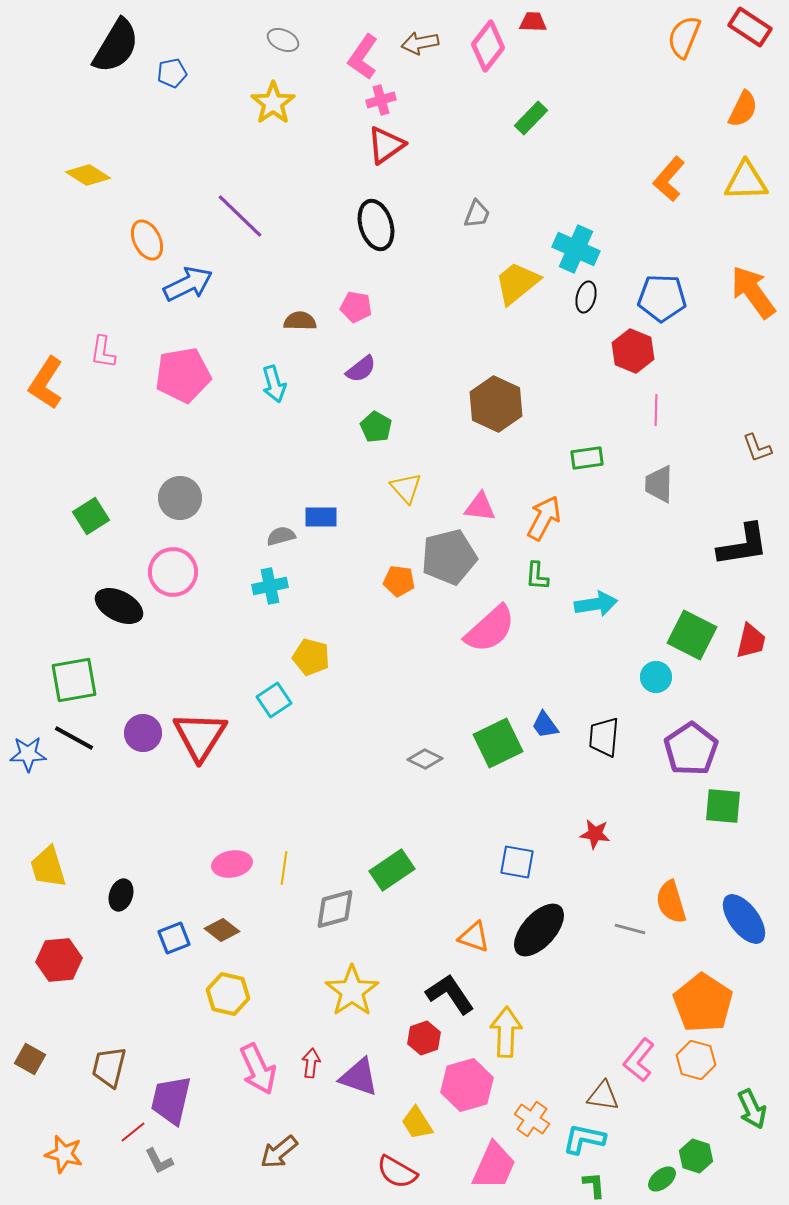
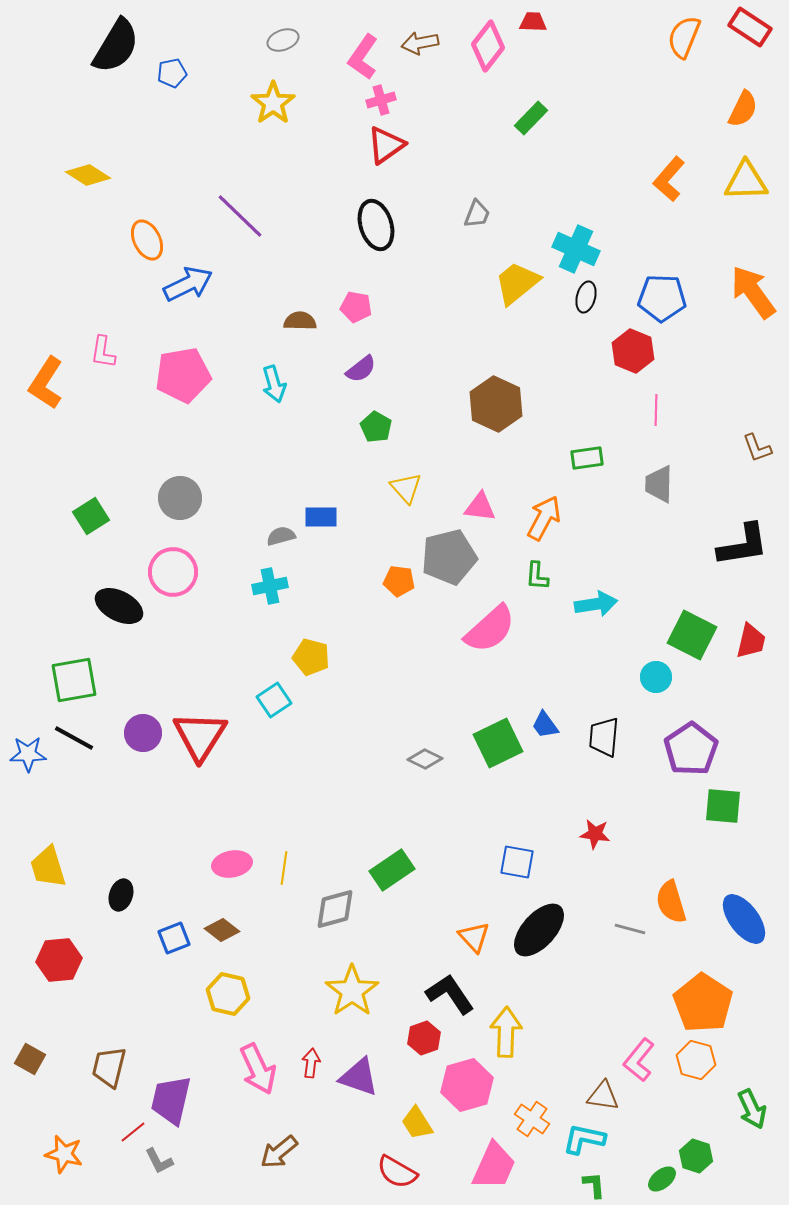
gray ellipse at (283, 40): rotated 44 degrees counterclockwise
orange triangle at (474, 937): rotated 28 degrees clockwise
